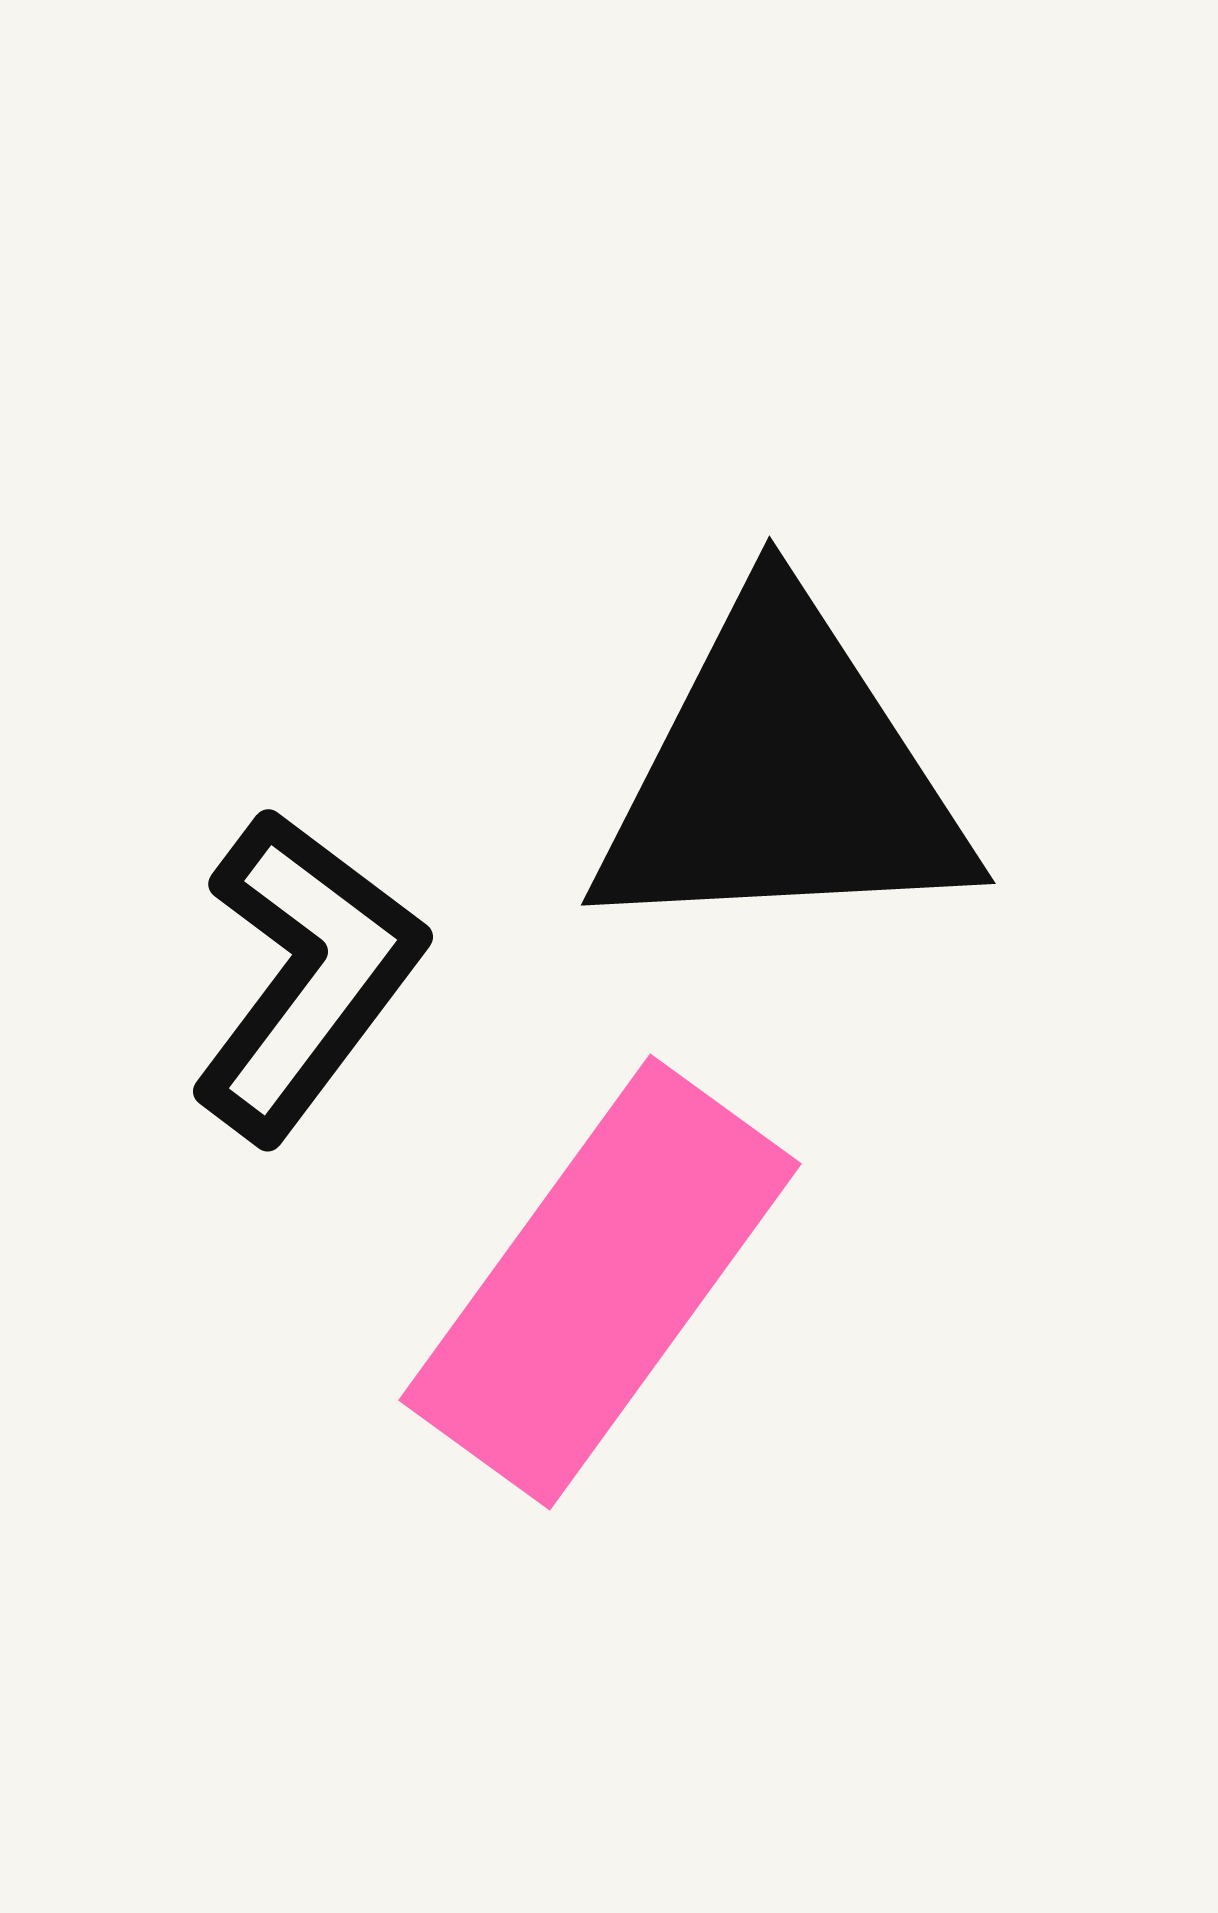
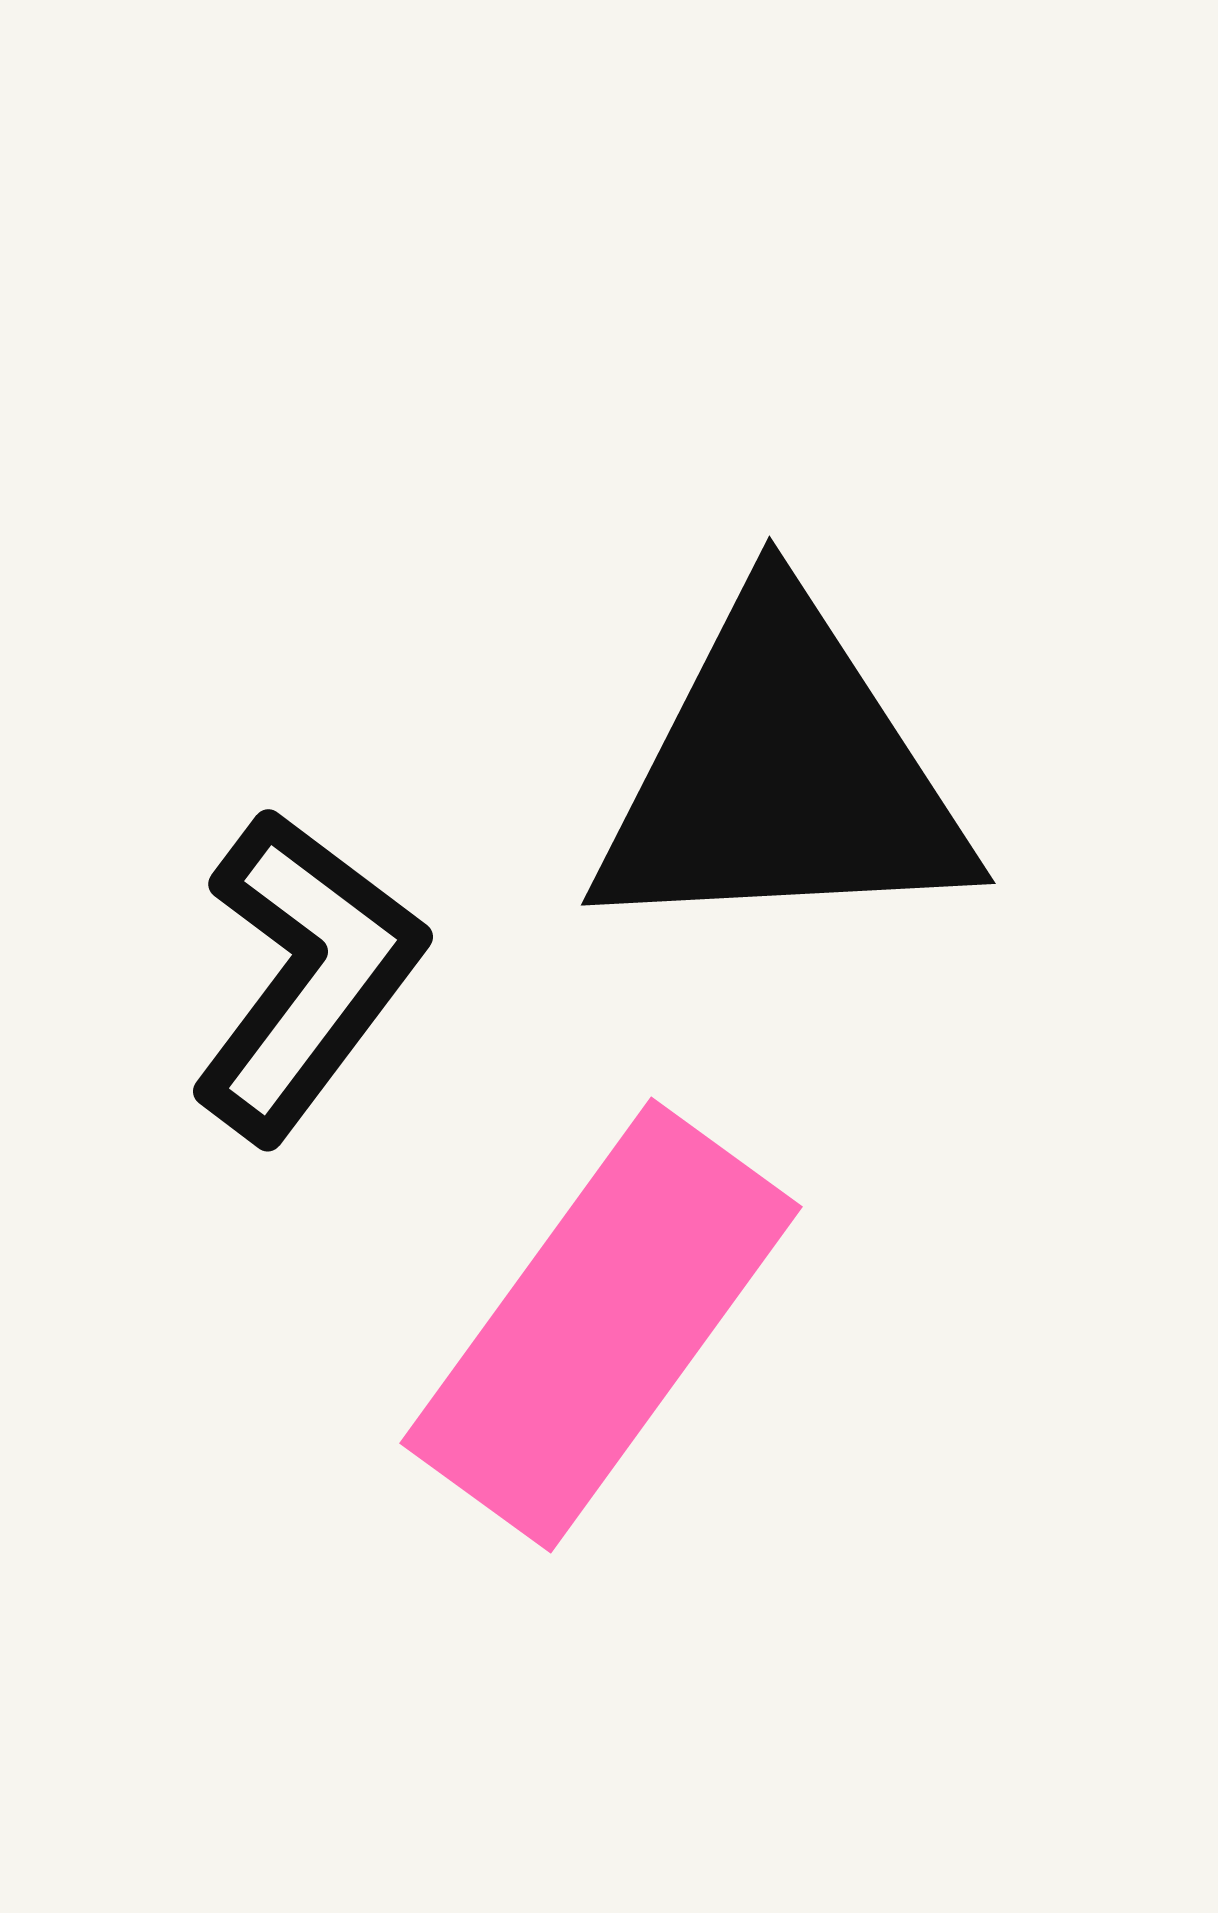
pink rectangle: moved 1 px right, 43 px down
